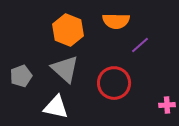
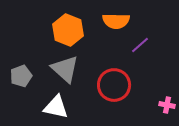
red circle: moved 2 px down
pink cross: rotated 14 degrees clockwise
